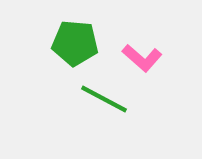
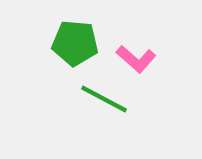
pink L-shape: moved 6 px left, 1 px down
